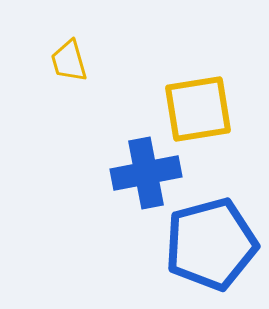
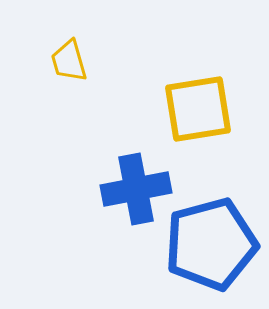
blue cross: moved 10 px left, 16 px down
